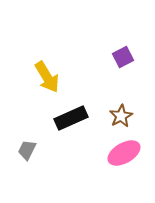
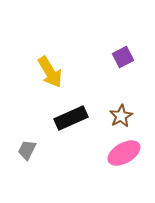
yellow arrow: moved 3 px right, 5 px up
